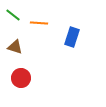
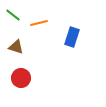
orange line: rotated 18 degrees counterclockwise
brown triangle: moved 1 px right
